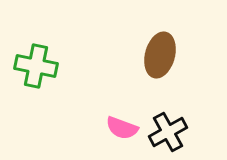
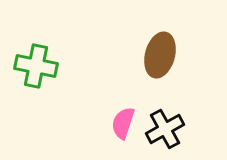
pink semicircle: moved 1 px right, 5 px up; rotated 88 degrees clockwise
black cross: moved 3 px left, 3 px up
